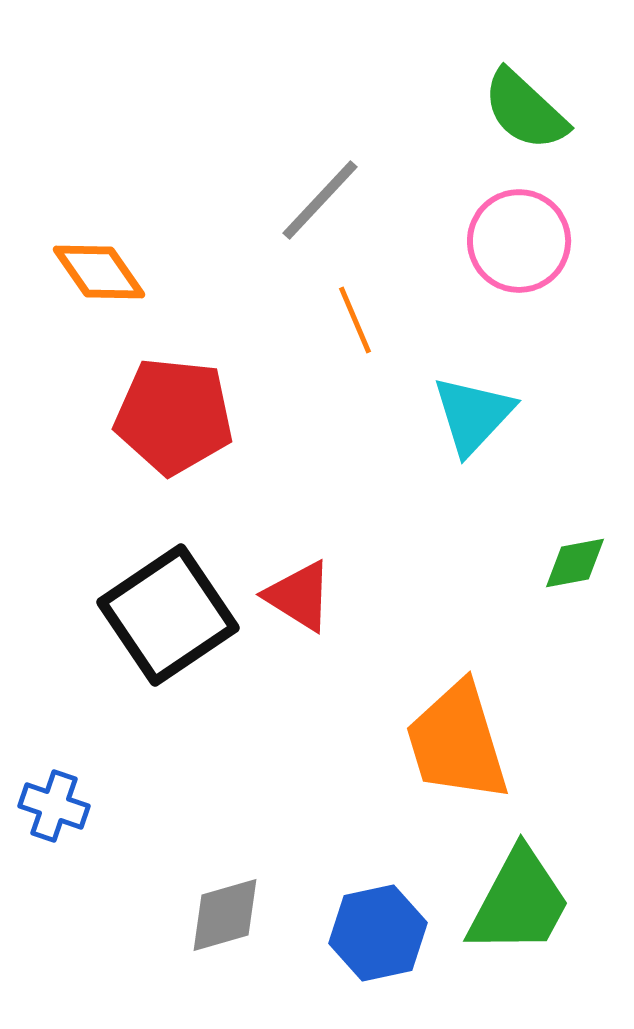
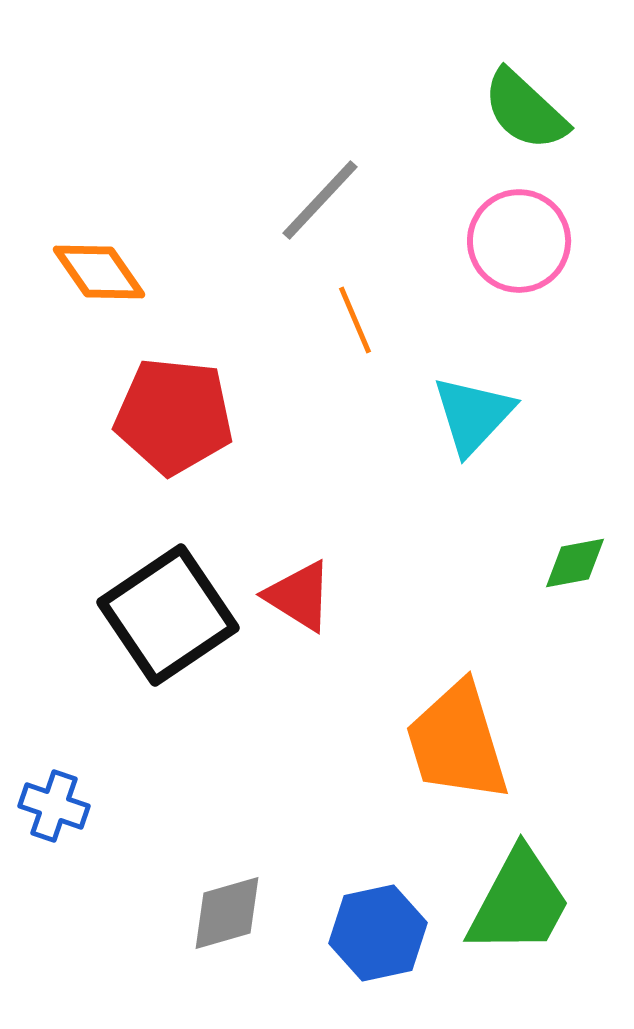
gray diamond: moved 2 px right, 2 px up
